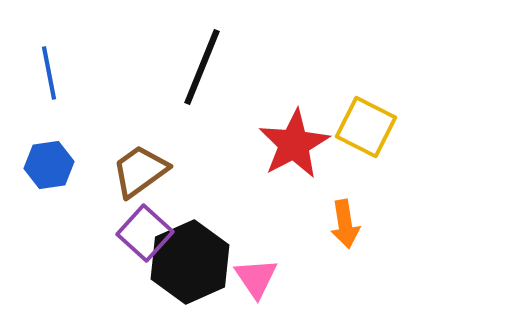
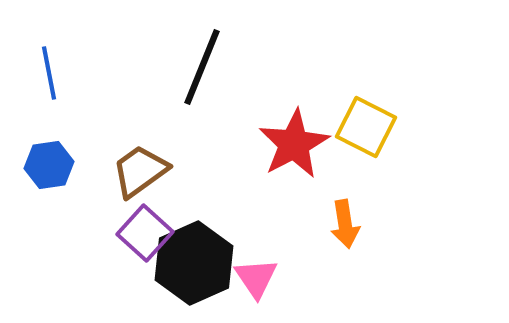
black hexagon: moved 4 px right, 1 px down
